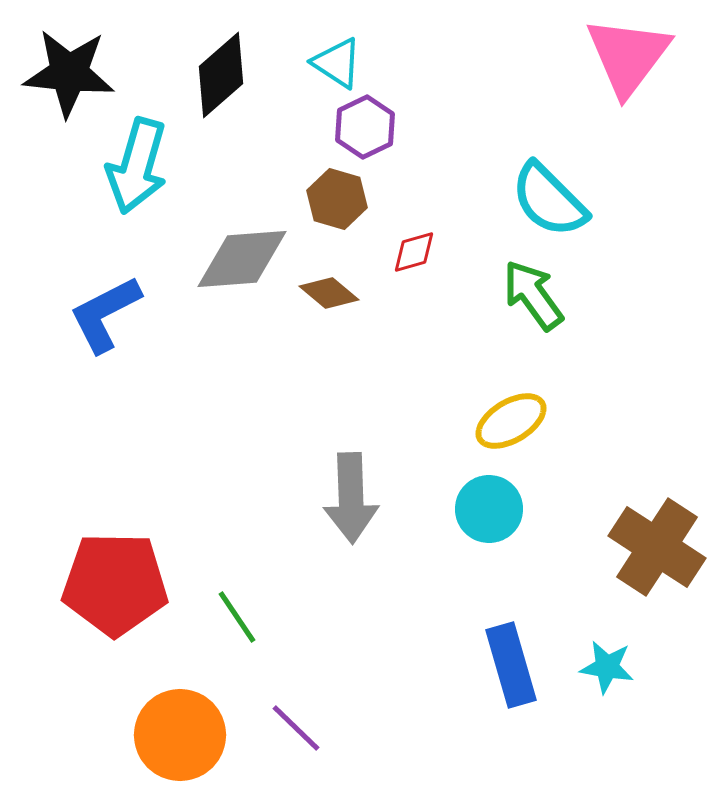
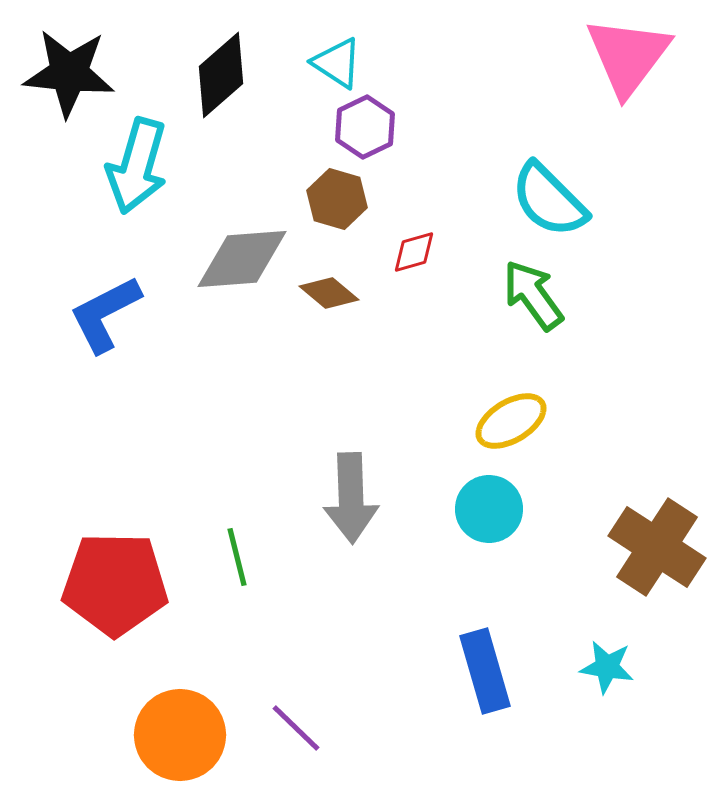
green line: moved 60 px up; rotated 20 degrees clockwise
blue rectangle: moved 26 px left, 6 px down
